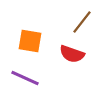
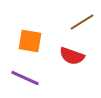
brown line: rotated 20 degrees clockwise
red semicircle: moved 2 px down
